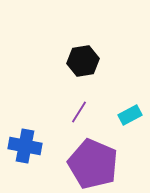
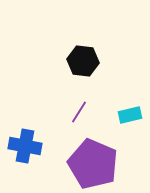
black hexagon: rotated 16 degrees clockwise
cyan rectangle: rotated 15 degrees clockwise
